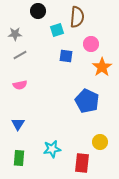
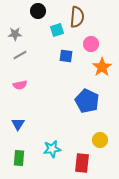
yellow circle: moved 2 px up
